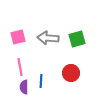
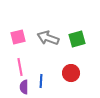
gray arrow: rotated 15 degrees clockwise
